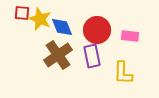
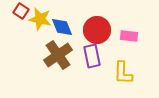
red square: moved 1 px left, 2 px up; rotated 28 degrees clockwise
yellow star: rotated 10 degrees counterclockwise
pink rectangle: moved 1 px left
